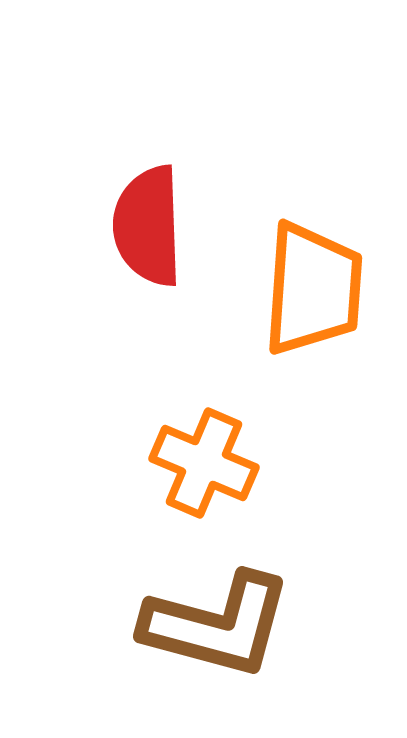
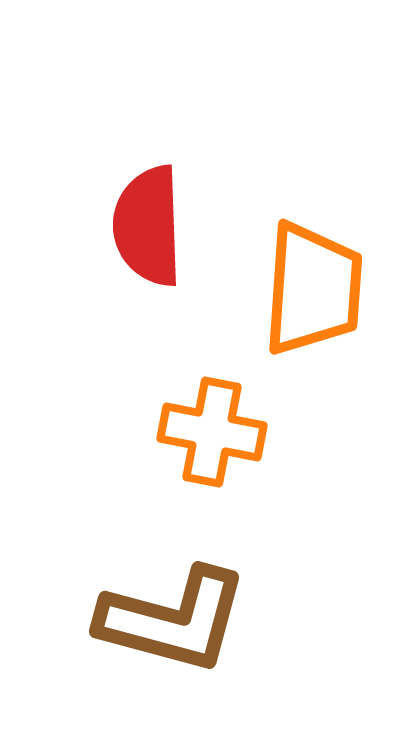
orange cross: moved 8 px right, 31 px up; rotated 12 degrees counterclockwise
brown L-shape: moved 44 px left, 5 px up
